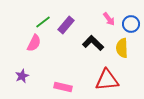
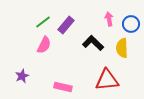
pink arrow: rotated 152 degrees counterclockwise
pink semicircle: moved 10 px right, 2 px down
